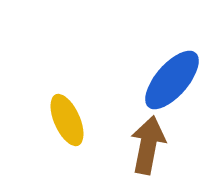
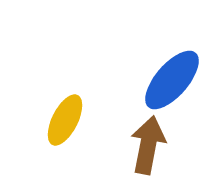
yellow ellipse: moved 2 px left; rotated 51 degrees clockwise
